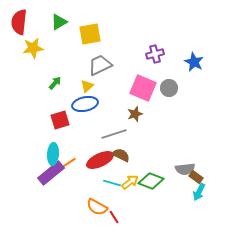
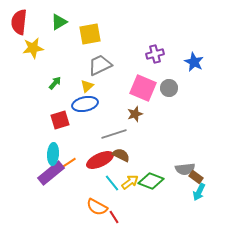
cyan line: rotated 36 degrees clockwise
